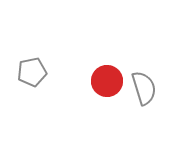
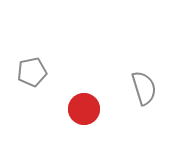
red circle: moved 23 px left, 28 px down
